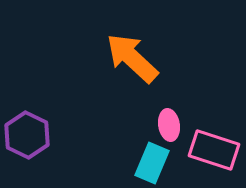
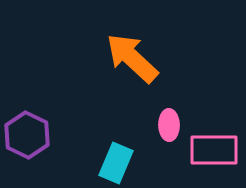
pink ellipse: rotated 8 degrees clockwise
pink rectangle: rotated 18 degrees counterclockwise
cyan rectangle: moved 36 px left
